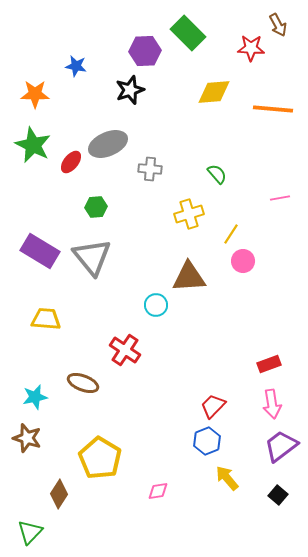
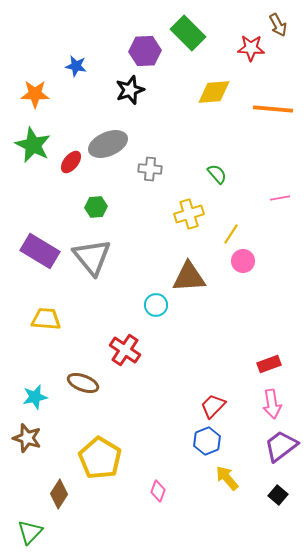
pink diamond: rotated 60 degrees counterclockwise
